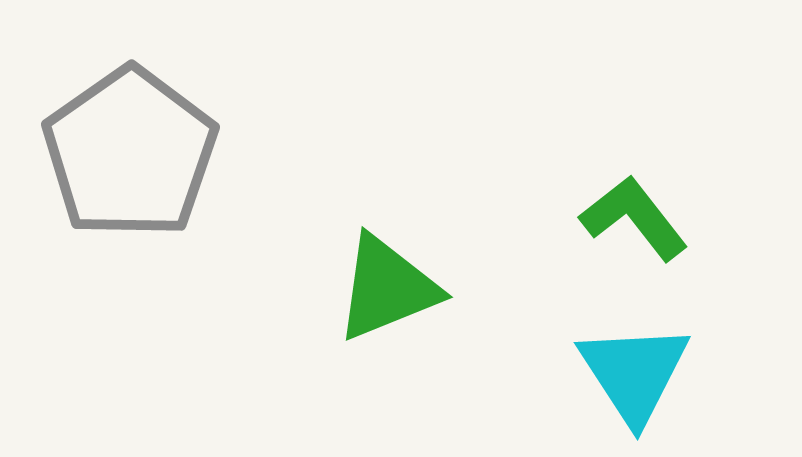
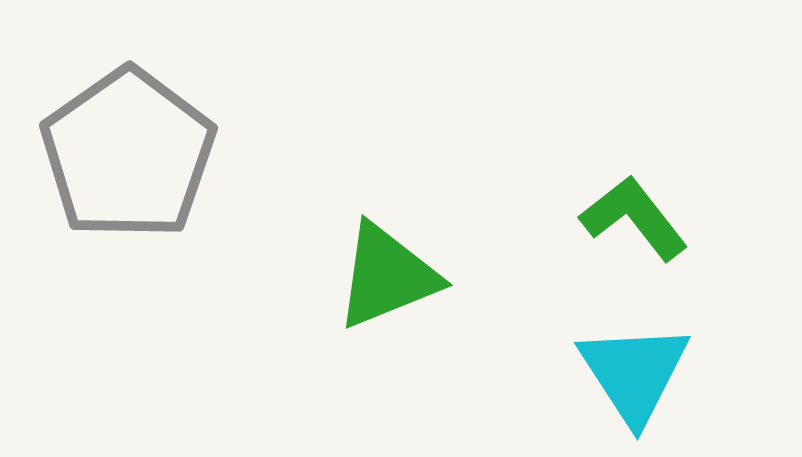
gray pentagon: moved 2 px left, 1 px down
green triangle: moved 12 px up
